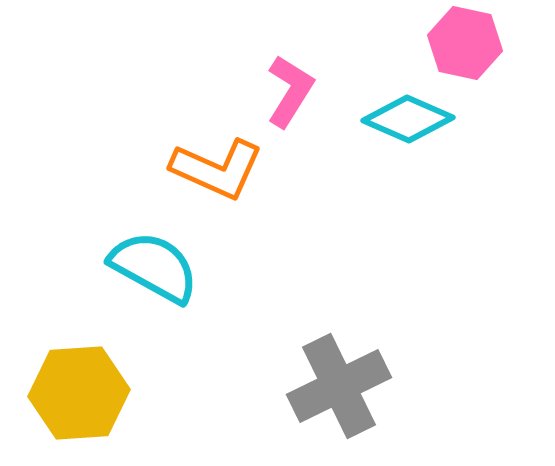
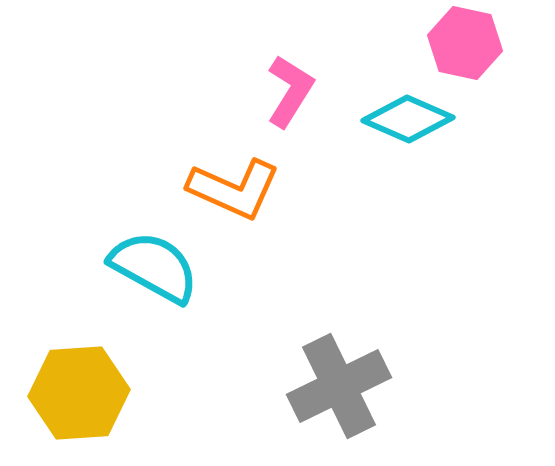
orange L-shape: moved 17 px right, 20 px down
